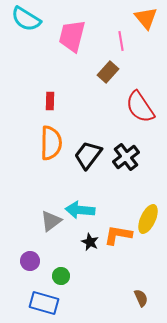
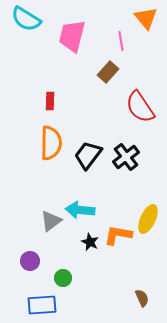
green circle: moved 2 px right, 2 px down
brown semicircle: moved 1 px right
blue rectangle: moved 2 px left, 2 px down; rotated 20 degrees counterclockwise
